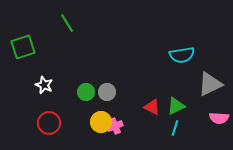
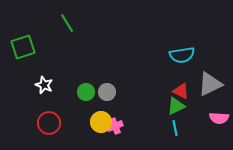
red triangle: moved 29 px right, 16 px up
cyan line: rotated 28 degrees counterclockwise
